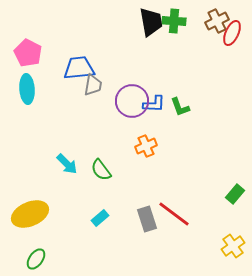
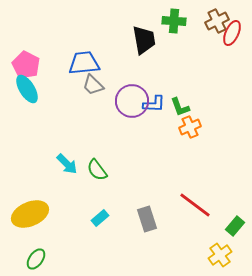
black trapezoid: moved 7 px left, 18 px down
pink pentagon: moved 2 px left, 12 px down
blue trapezoid: moved 5 px right, 5 px up
gray trapezoid: rotated 125 degrees clockwise
cyan ellipse: rotated 28 degrees counterclockwise
orange cross: moved 44 px right, 19 px up
green semicircle: moved 4 px left
green rectangle: moved 32 px down
red line: moved 21 px right, 9 px up
yellow cross: moved 13 px left, 9 px down
